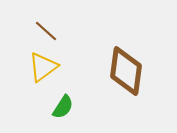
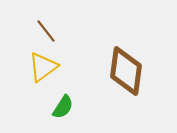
brown line: rotated 10 degrees clockwise
